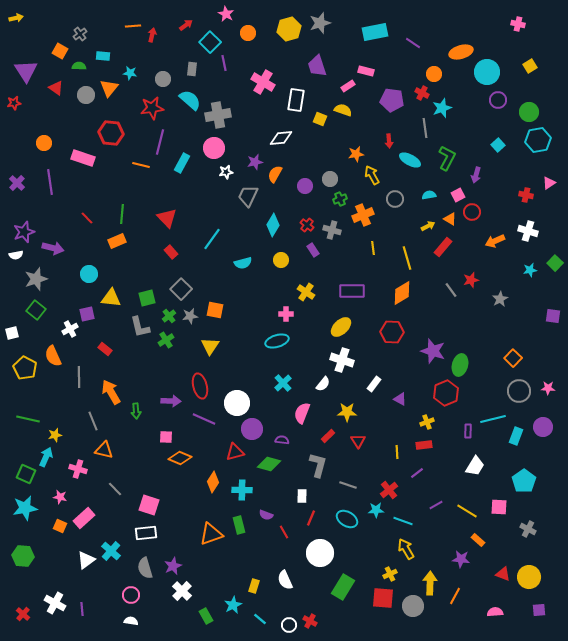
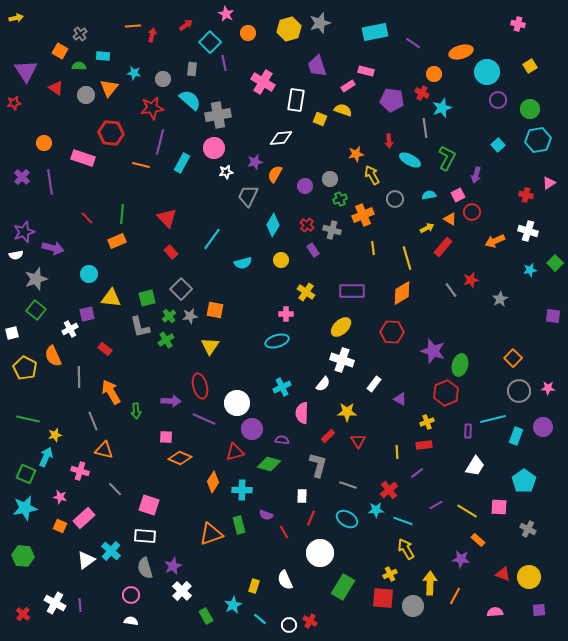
cyan star at (130, 73): moved 4 px right
green circle at (529, 112): moved 1 px right, 3 px up
purple cross at (17, 183): moved 5 px right, 6 px up
yellow arrow at (428, 226): moved 1 px left, 2 px down
cyan cross at (283, 383): moved 1 px left, 4 px down; rotated 18 degrees clockwise
pink semicircle at (302, 413): rotated 20 degrees counterclockwise
pink cross at (78, 469): moved 2 px right, 2 px down
white rectangle at (146, 533): moved 1 px left, 3 px down; rotated 10 degrees clockwise
purple line at (82, 609): moved 2 px left, 4 px up
